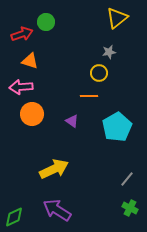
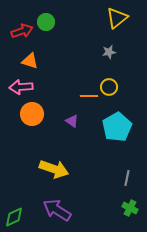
red arrow: moved 3 px up
yellow circle: moved 10 px right, 14 px down
yellow arrow: rotated 44 degrees clockwise
gray line: moved 1 px up; rotated 28 degrees counterclockwise
